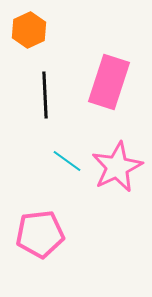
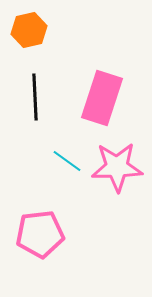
orange hexagon: rotated 12 degrees clockwise
pink rectangle: moved 7 px left, 16 px down
black line: moved 10 px left, 2 px down
pink star: rotated 24 degrees clockwise
